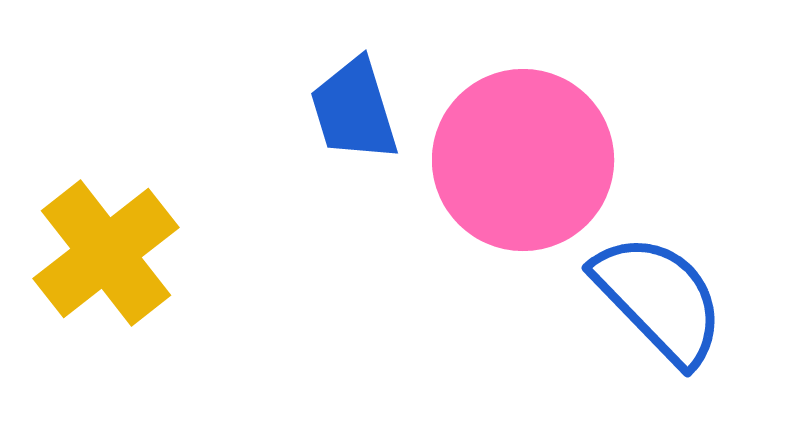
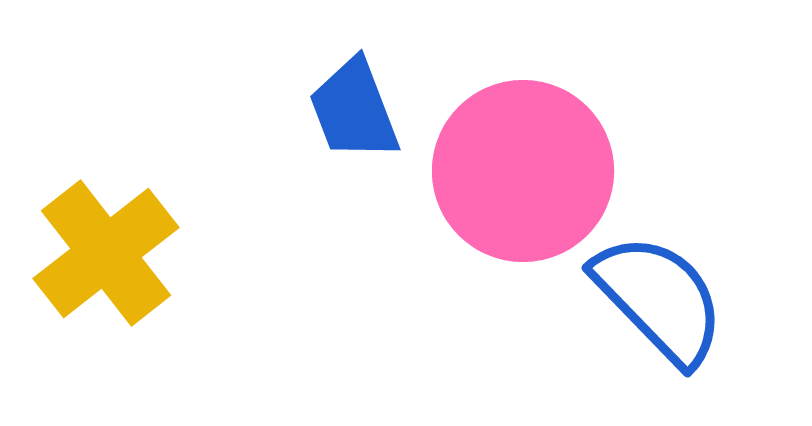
blue trapezoid: rotated 4 degrees counterclockwise
pink circle: moved 11 px down
